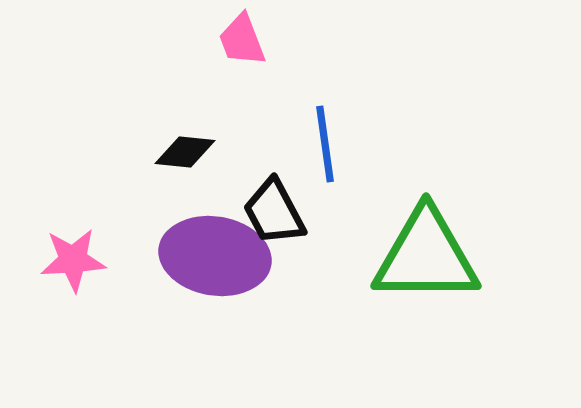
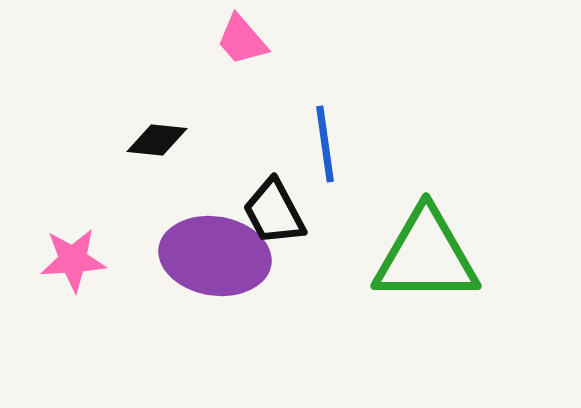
pink trapezoid: rotated 20 degrees counterclockwise
black diamond: moved 28 px left, 12 px up
